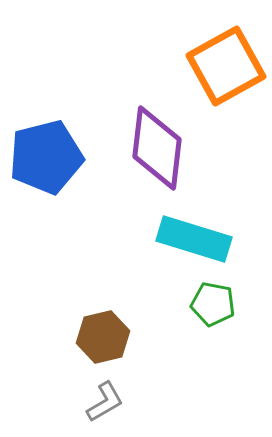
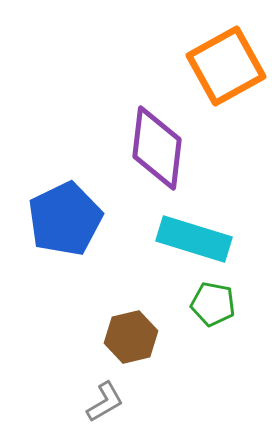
blue pentagon: moved 19 px right, 62 px down; rotated 12 degrees counterclockwise
brown hexagon: moved 28 px right
